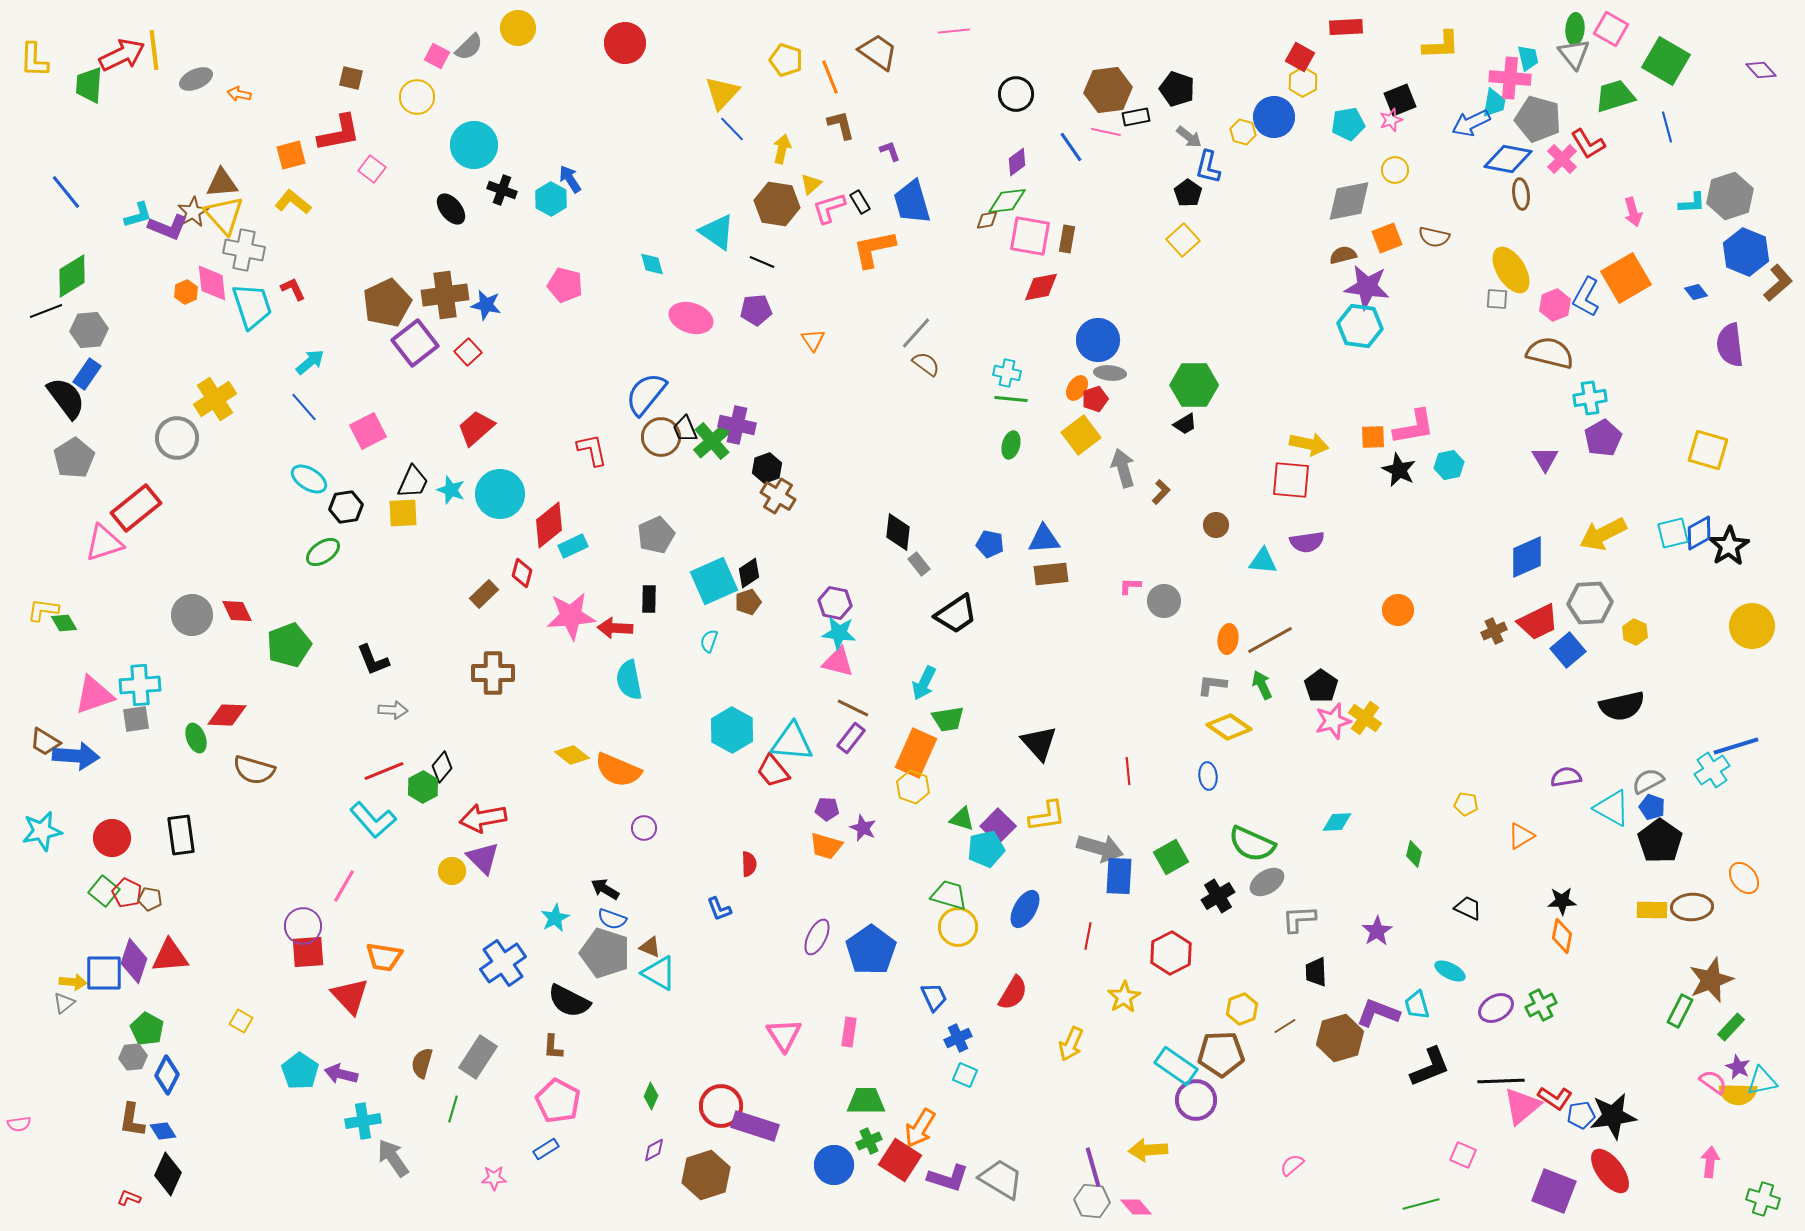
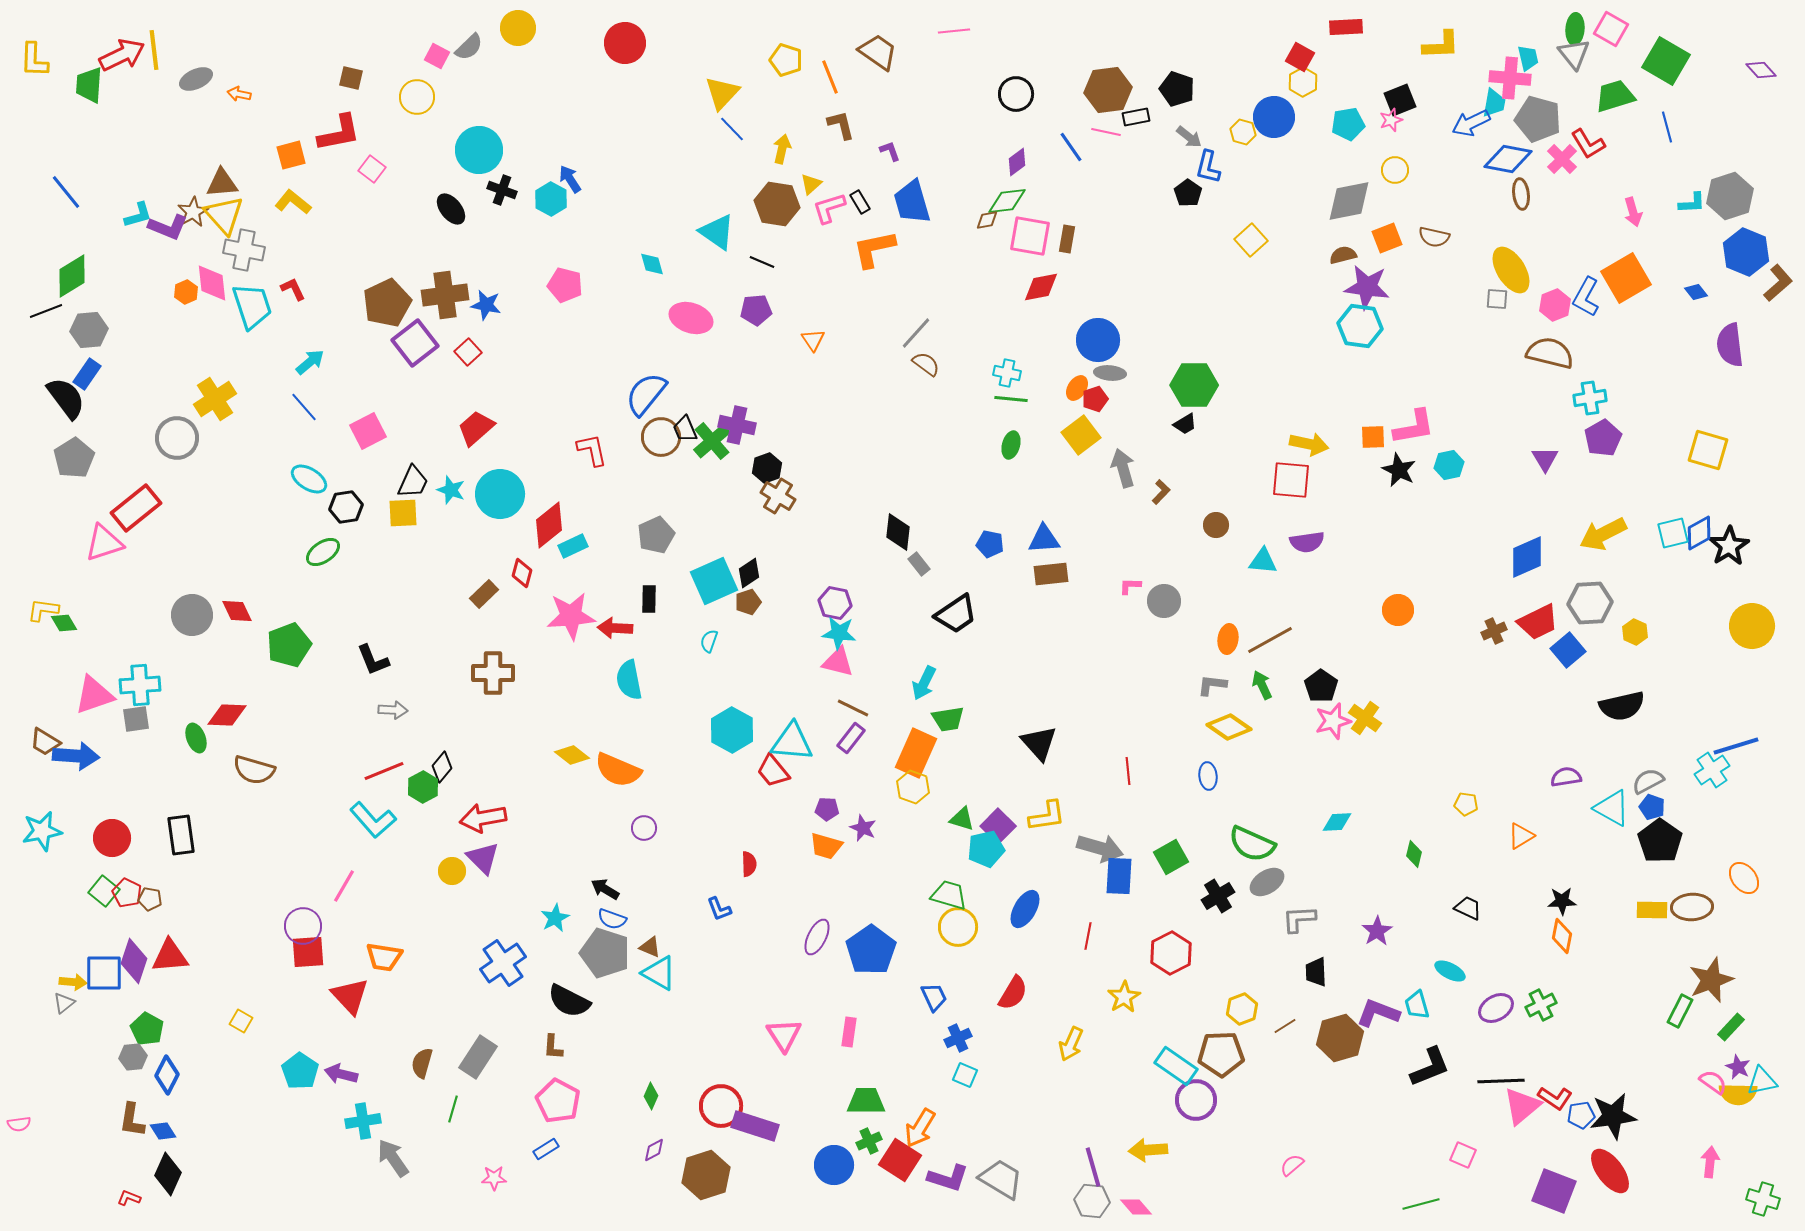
cyan circle at (474, 145): moved 5 px right, 5 px down
yellow square at (1183, 240): moved 68 px right
